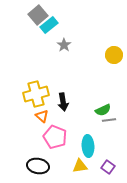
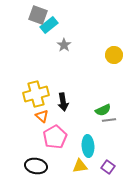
gray square: rotated 30 degrees counterclockwise
pink pentagon: rotated 20 degrees clockwise
black ellipse: moved 2 px left
